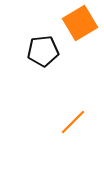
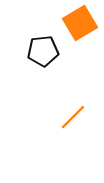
orange line: moved 5 px up
